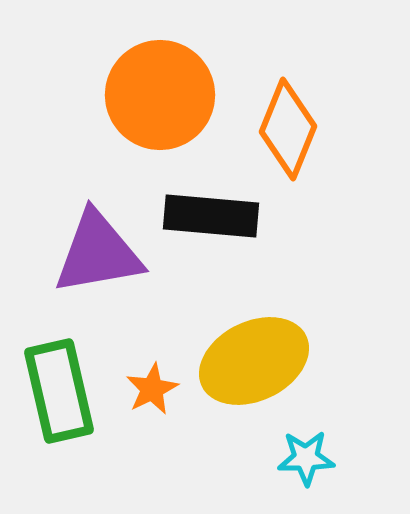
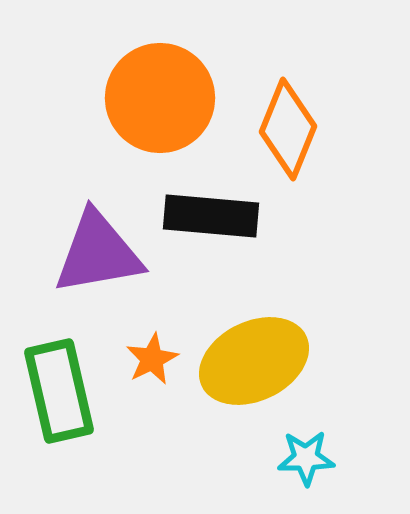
orange circle: moved 3 px down
orange star: moved 30 px up
